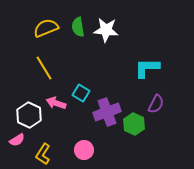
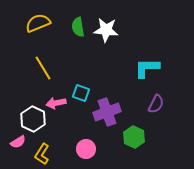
yellow semicircle: moved 8 px left, 5 px up
yellow line: moved 1 px left
cyan square: rotated 12 degrees counterclockwise
pink arrow: rotated 30 degrees counterclockwise
white hexagon: moved 4 px right, 4 px down
green hexagon: moved 13 px down
pink semicircle: moved 1 px right, 2 px down
pink circle: moved 2 px right, 1 px up
yellow L-shape: moved 1 px left
